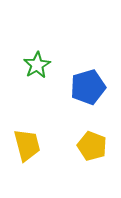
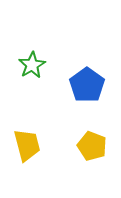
green star: moved 5 px left
blue pentagon: moved 1 px left, 2 px up; rotated 20 degrees counterclockwise
